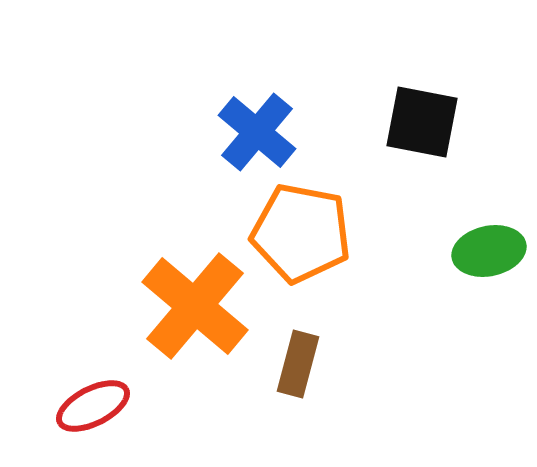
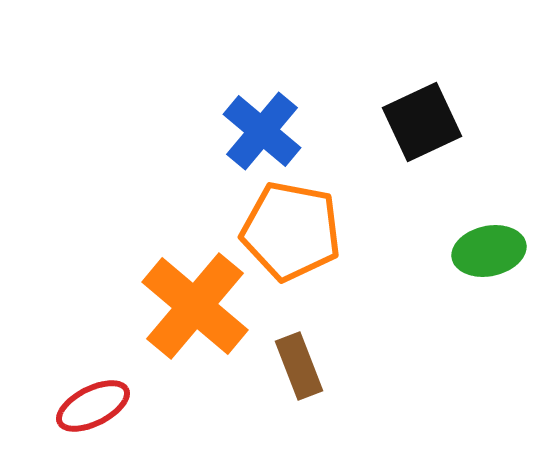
black square: rotated 36 degrees counterclockwise
blue cross: moved 5 px right, 1 px up
orange pentagon: moved 10 px left, 2 px up
brown rectangle: moved 1 px right, 2 px down; rotated 36 degrees counterclockwise
